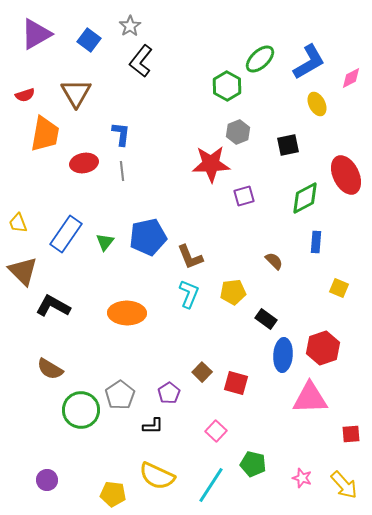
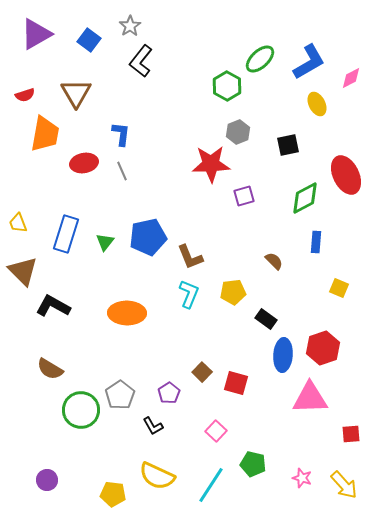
gray line at (122, 171): rotated 18 degrees counterclockwise
blue rectangle at (66, 234): rotated 18 degrees counterclockwise
black L-shape at (153, 426): rotated 60 degrees clockwise
